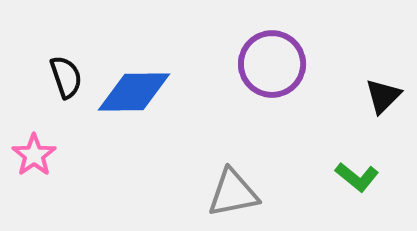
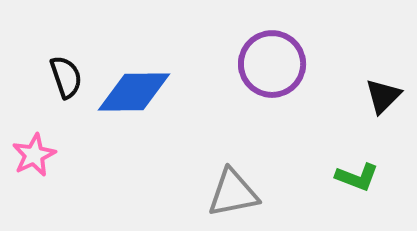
pink star: rotated 9 degrees clockwise
green L-shape: rotated 18 degrees counterclockwise
